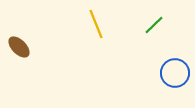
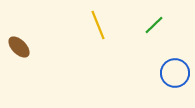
yellow line: moved 2 px right, 1 px down
